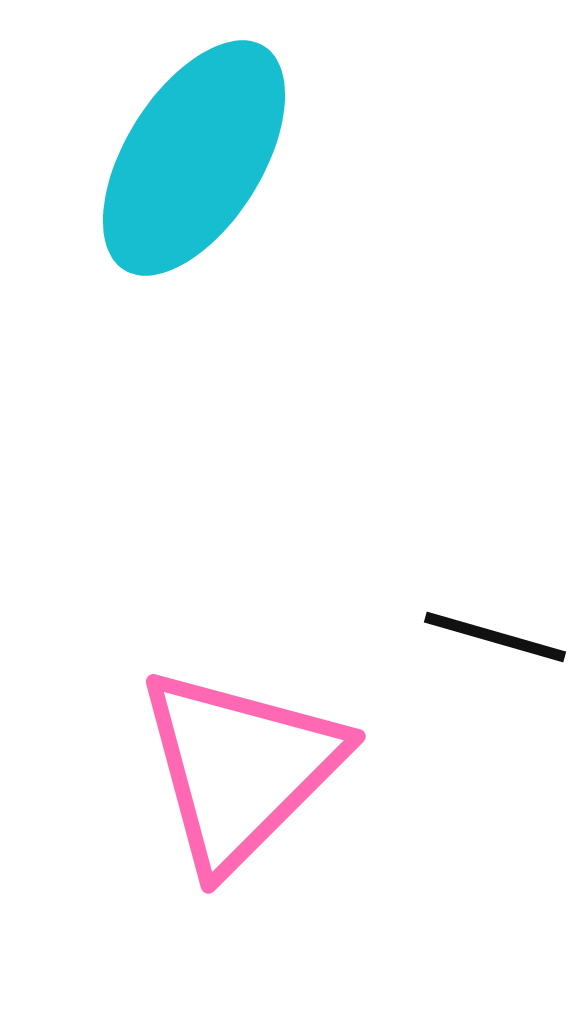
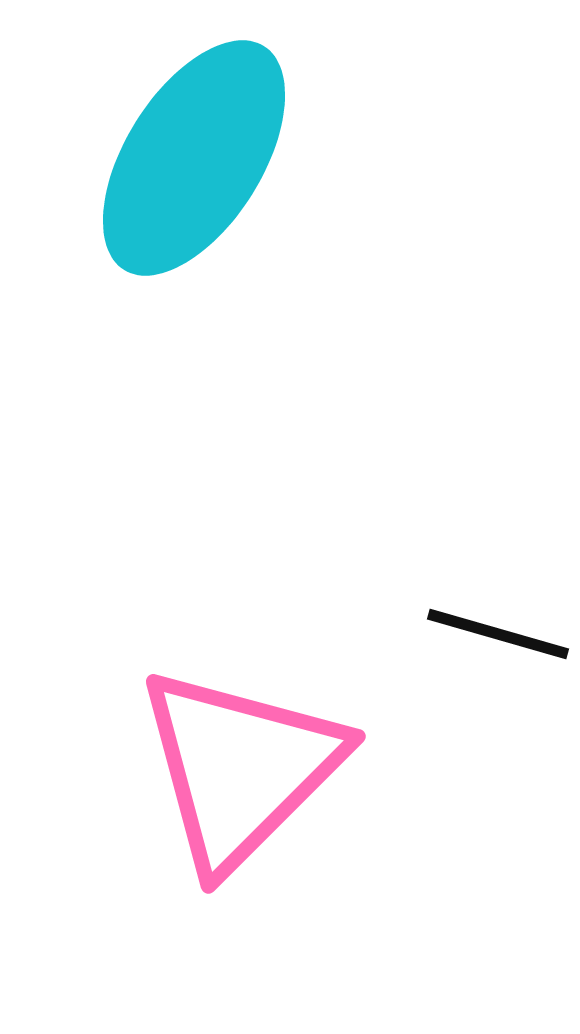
black line: moved 3 px right, 3 px up
